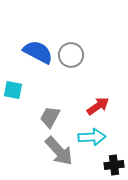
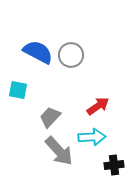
cyan square: moved 5 px right
gray trapezoid: rotated 15 degrees clockwise
